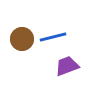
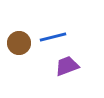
brown circle: moved 3 px left, 4 px down
